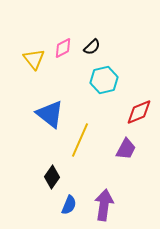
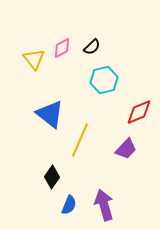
pink diamond: moved 1 px left
purple trapezoid: rotated 15 degrees clockwise
purple arrow: rotated 24 degrees counterclockwise
